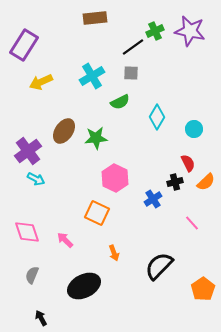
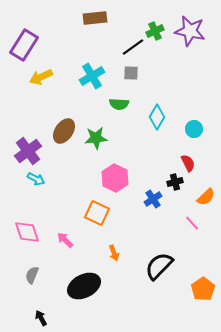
yellow arrow: moved 5 px up
green semicircle: moved 1 px left, 2 px down; rotated 30 degrees clockwise
orange semicircle: moved 15 px down
